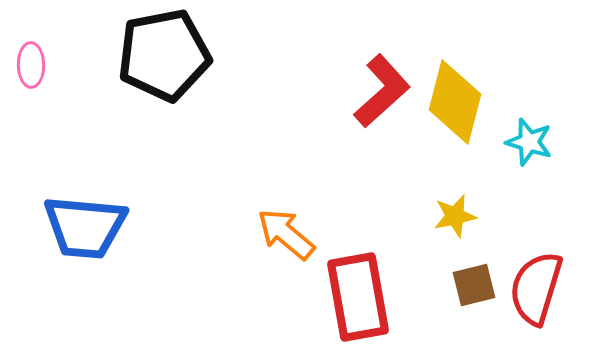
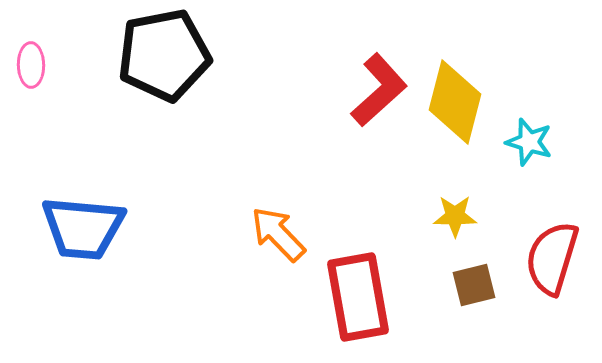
red L-shape: moved 3 px left, 1 px up
yellow star: rotated 12 degrees clockwise
blue trapezoid: moved 2 px left, 1 px down
orange arrow: moved 8 px left; rotated 6 degrees clockwise
red semicircle: moved 16 px right, 30 px up
